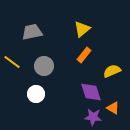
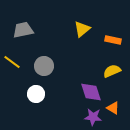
gray trapezoid: moved 9 px left, 2 px up
orange rectangle: moved 29 px right, 15 px up; rotated 63 degrees clockwise
